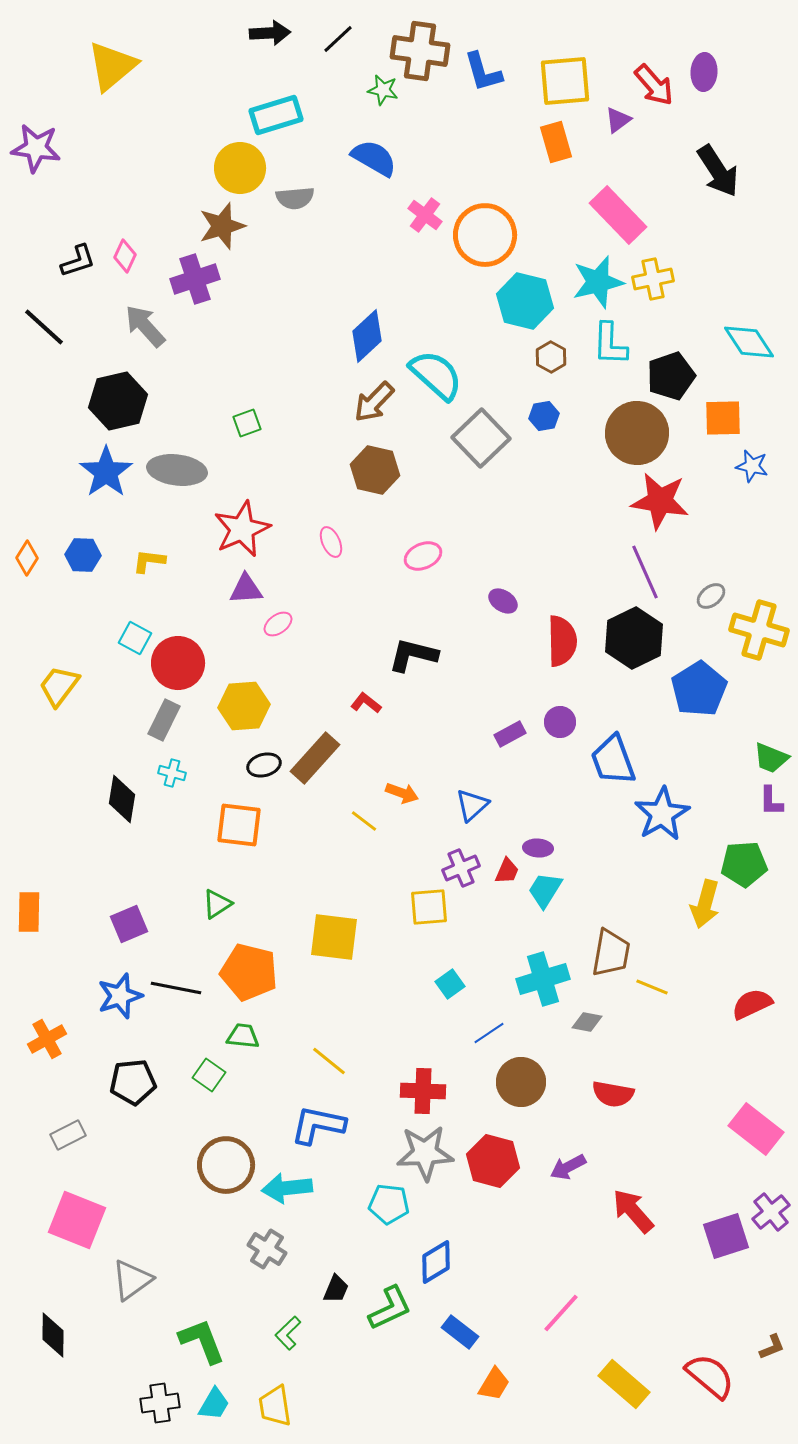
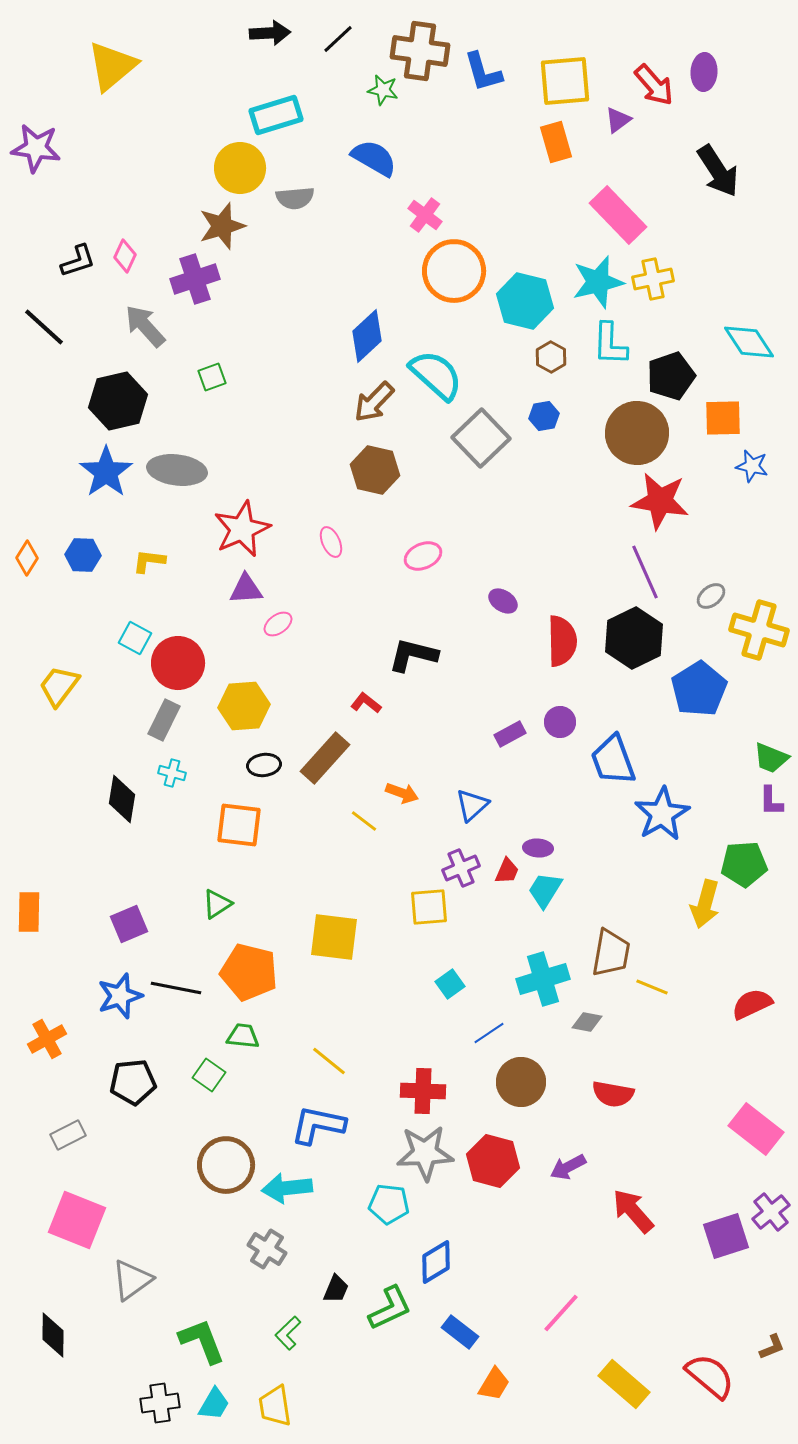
orange circle at (485, 235): moved 31 px left, 36 px down
green square at (247, 423): moved 35 px left, 46 px up
brown rectangle at (315, 758): moved 10 px right
black ellipse at (264, 765): rotated 8 degrees clockwise
